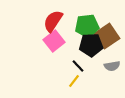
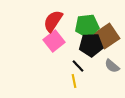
gray semicircle: rotated 49 degrees clockwise
yellow line: rotated 48 degrees counterclockwise
